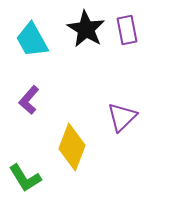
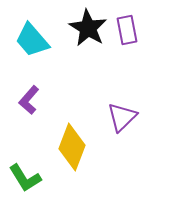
black star: moved 2 px right, 1 px up
cyan trapezoid: rotated 12 degrees counterclockwise
